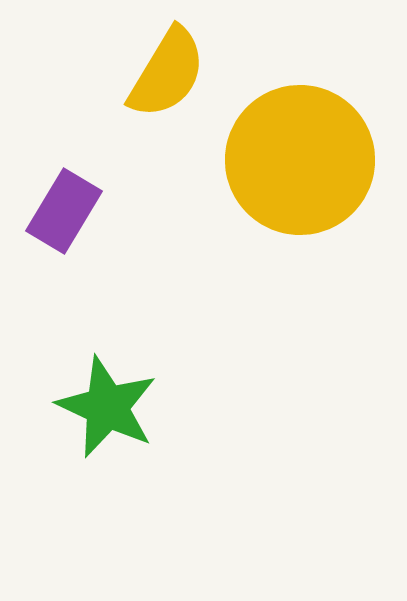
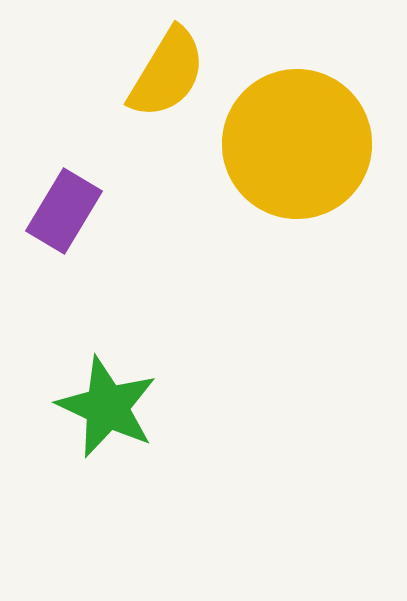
yellow circle: moved 3 px left, 16 px up
